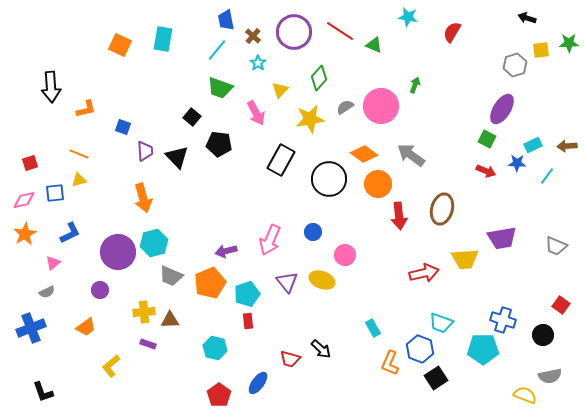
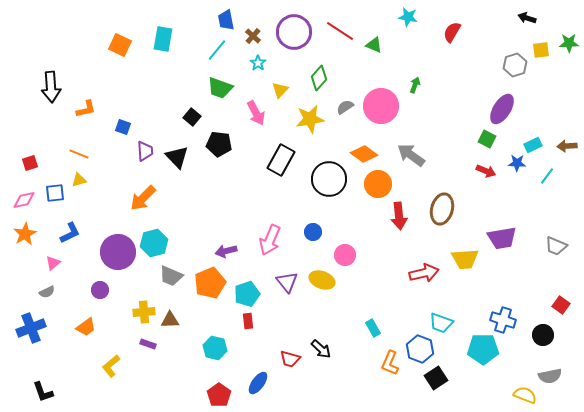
orange arrow at (143, 198): rotated 60 degrees clockwise
